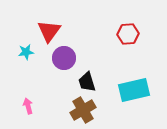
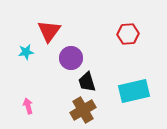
purple circle: moved 7 px right
cyan rectangle: moved 1 px down
